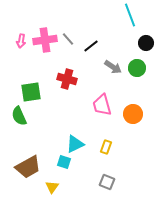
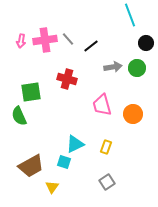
gray arrow: rotated 42 degrees counterclockwise
brown trapezoid: moved 3 px right, 1 px up
gray square: rotated 35 degrees clockwise
